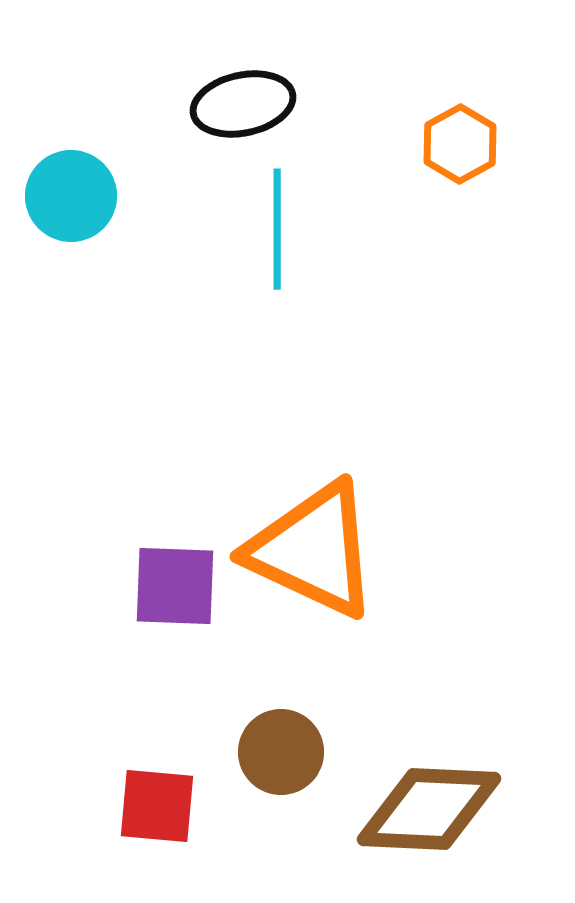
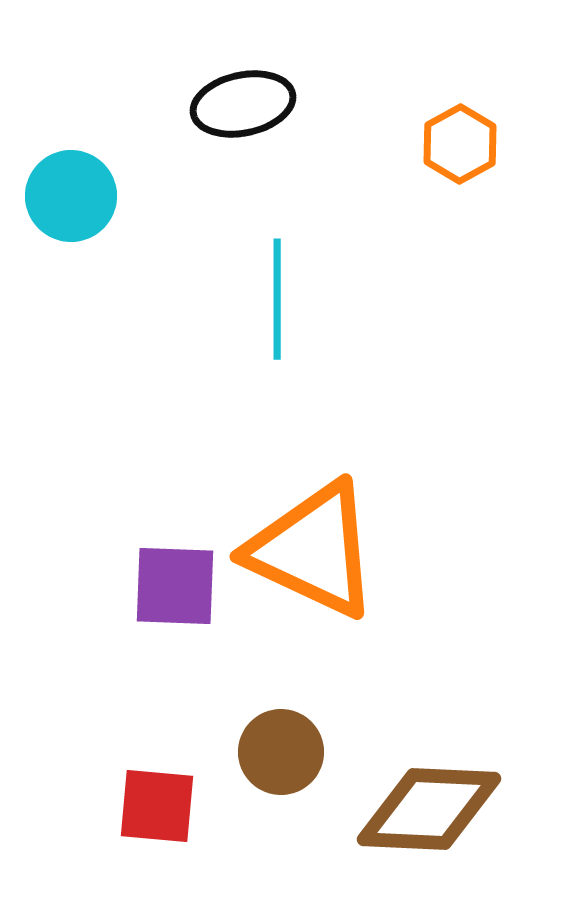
cyan line: moved 70 px down
